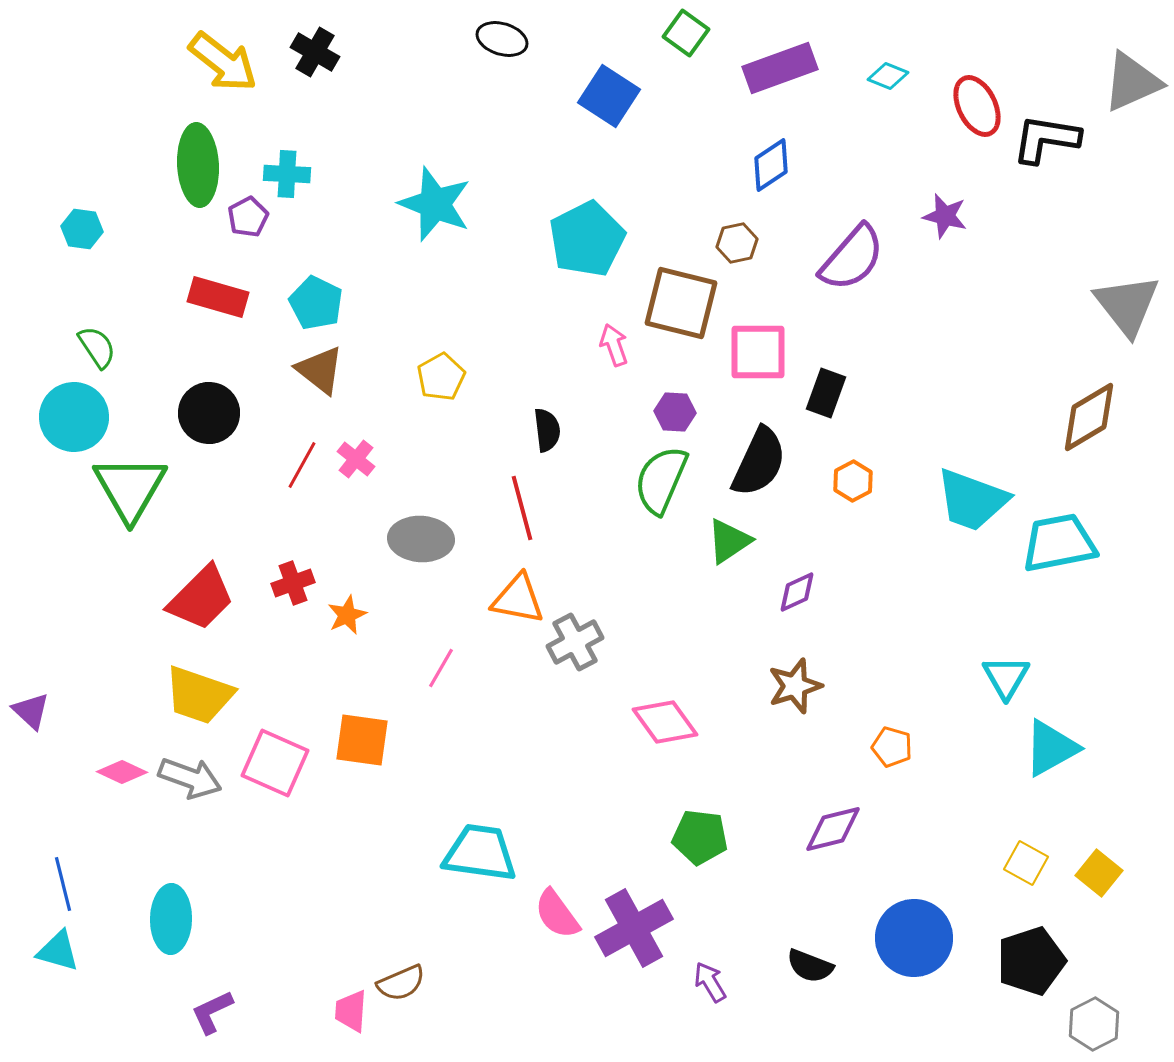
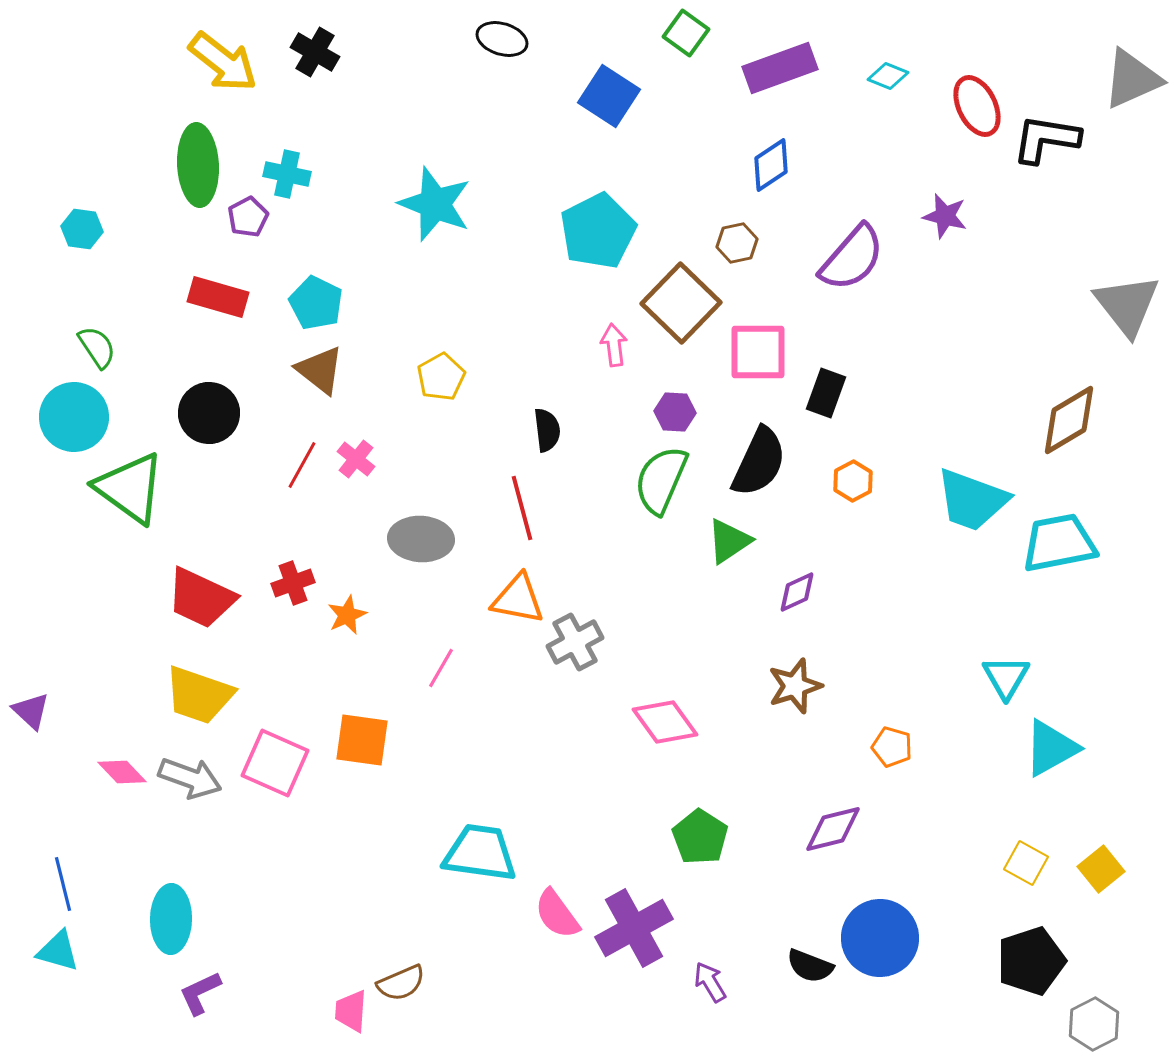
gray triangle at (1132, 82): moved 3 px up
cyan cross at (287, 174): rotated 9 degrees clockwise
cyan pentagon at (587, 239): moved 11 px right, 8 px up
brown square at (681, 303): rotated 30 degrees clockwise
pink arrow at (614, 345): rotated 12 degrees clockwise
brown diamond at (1089, 417): moved 20 px left, 3 px down
green triangle at (130, 488): rotated 24 degrees counterclockwise
red trapezoid at (201, 598): rotated 70 degrees clockwise
pink diamond at (122, 772): rotated 21 degrees clockwise
green pentagon at (700, 837): rotated 26 degrees clockwise
yellow square at (1099, 873): moved 2 px right, 4 px up; rotated 12 degrees clockwise
blue circle at (914, 938): moved 34 px left
purple L-shape at (212, 1012): moved 12 px left, 19 px up
